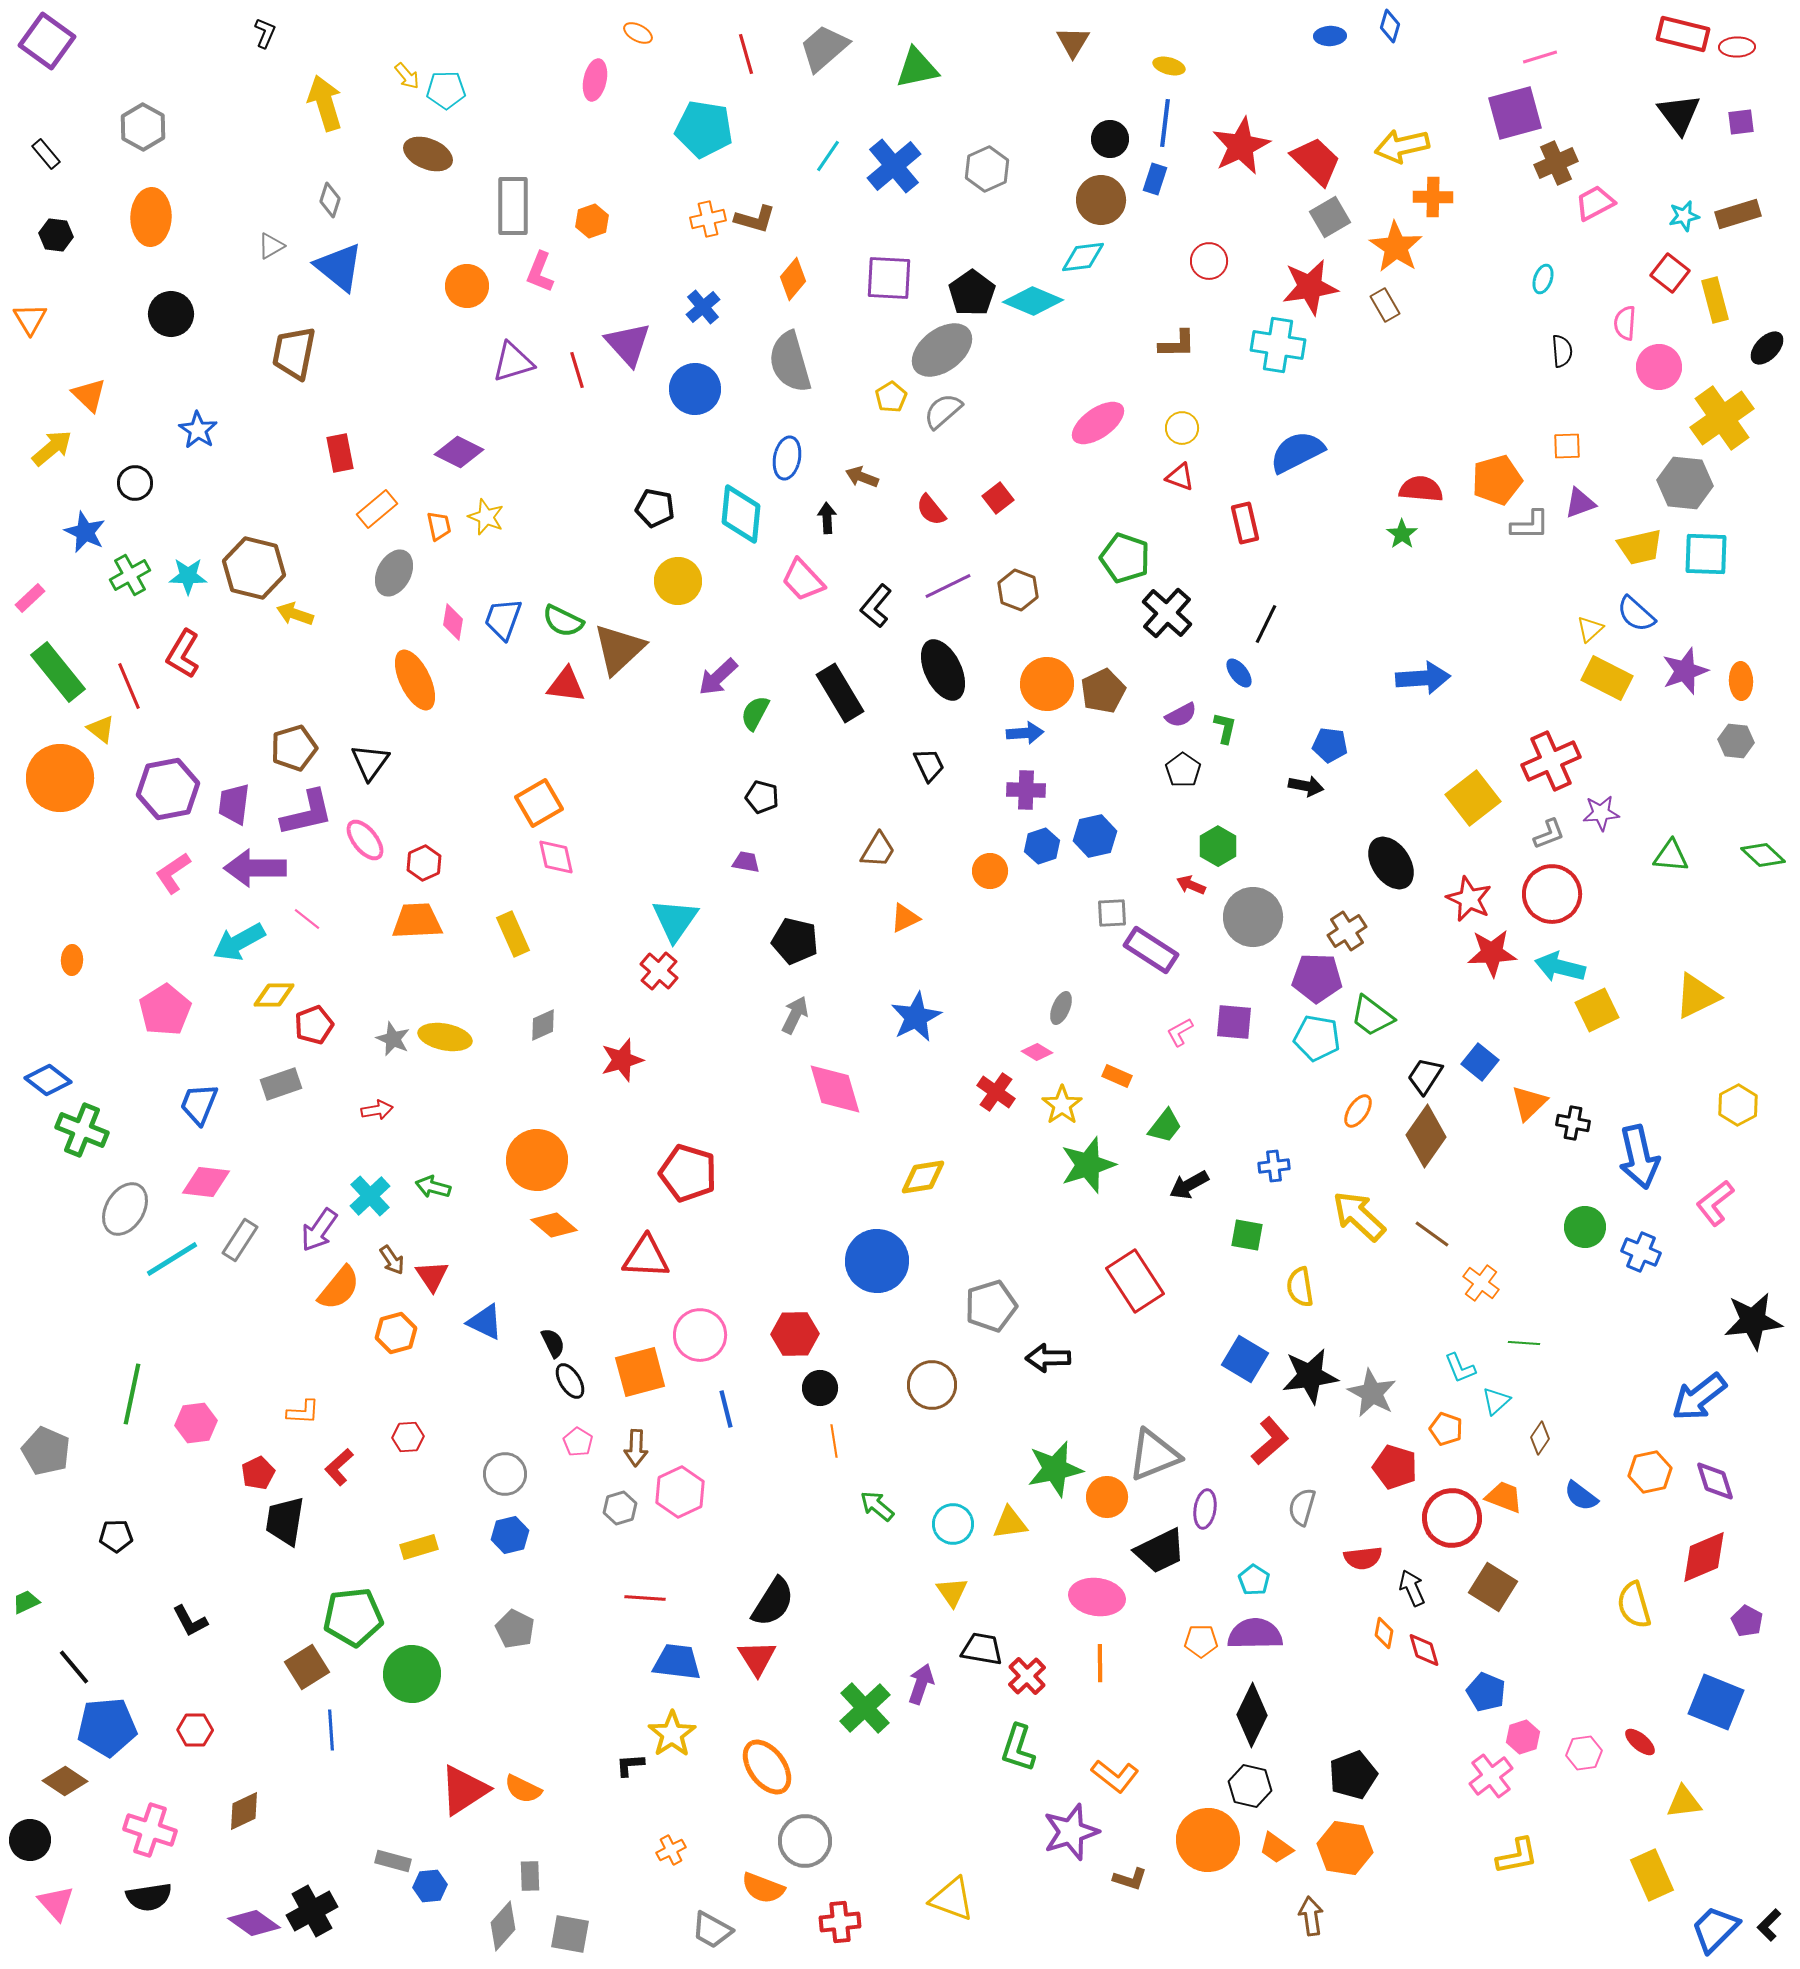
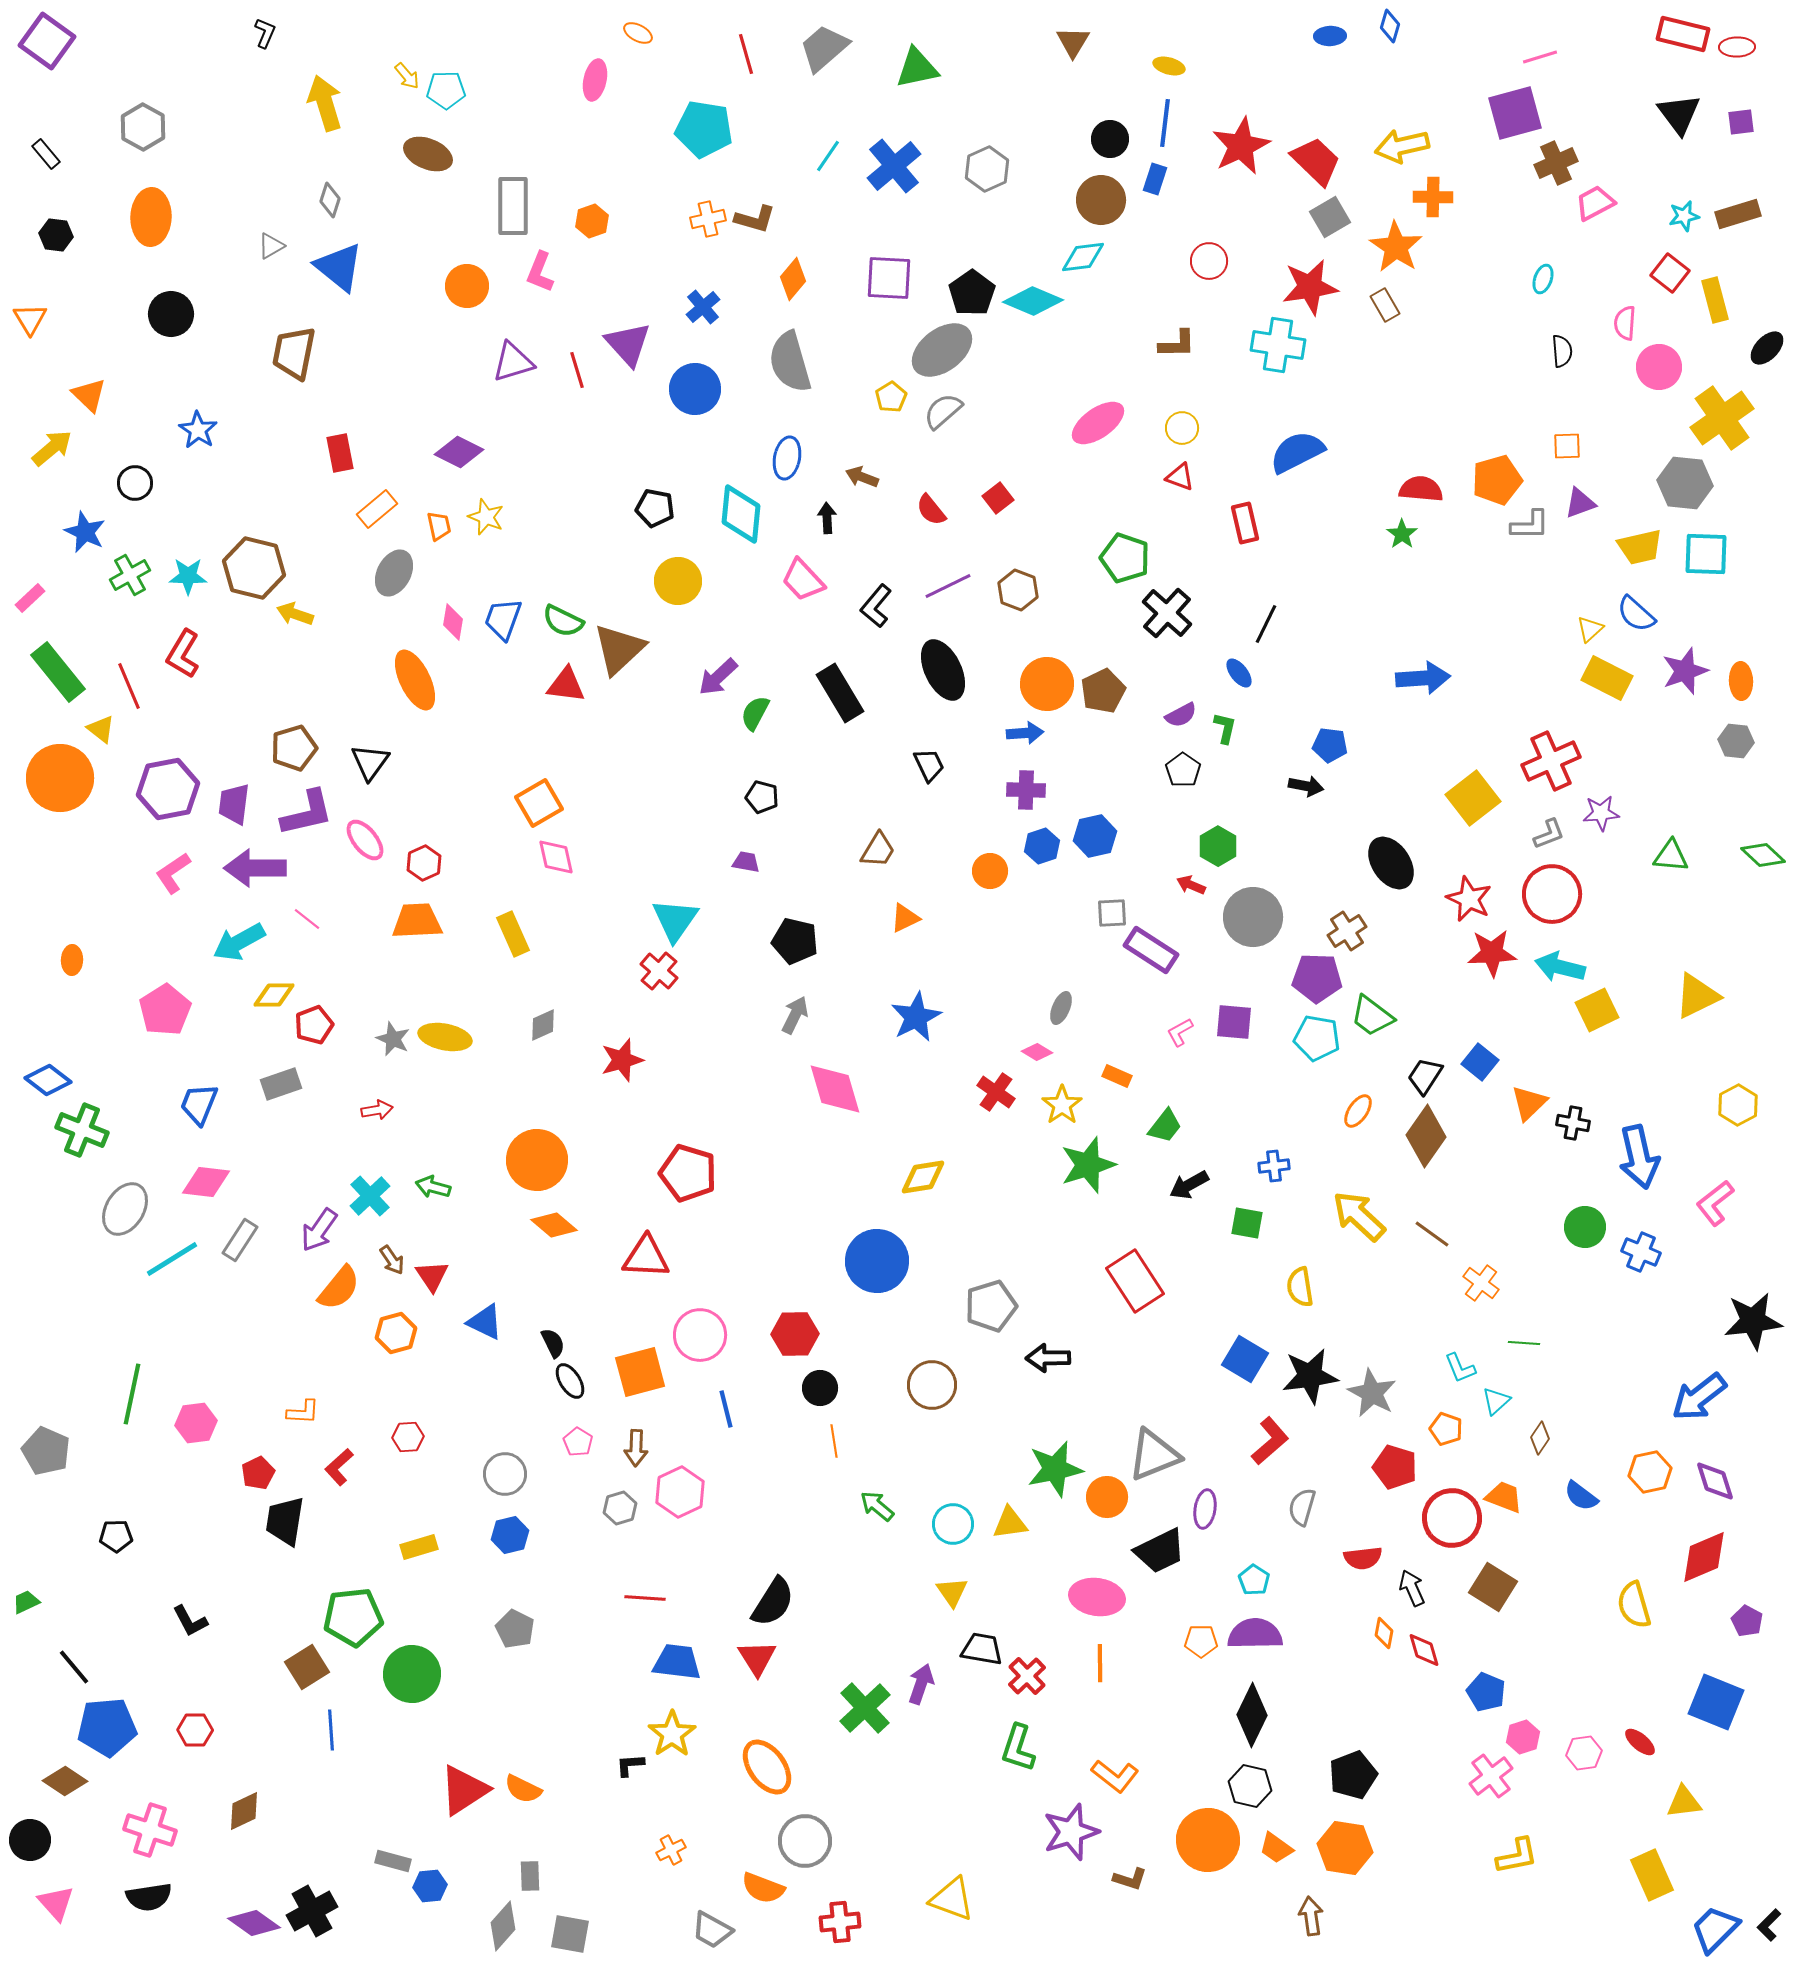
green square at (1247, 1235): moved 12 px up
